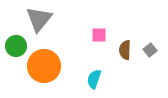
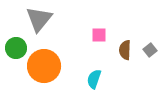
green circle: moved 2 px down
